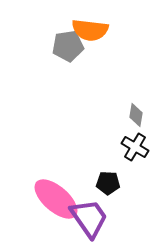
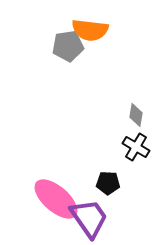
black cross: moved 1 px right
